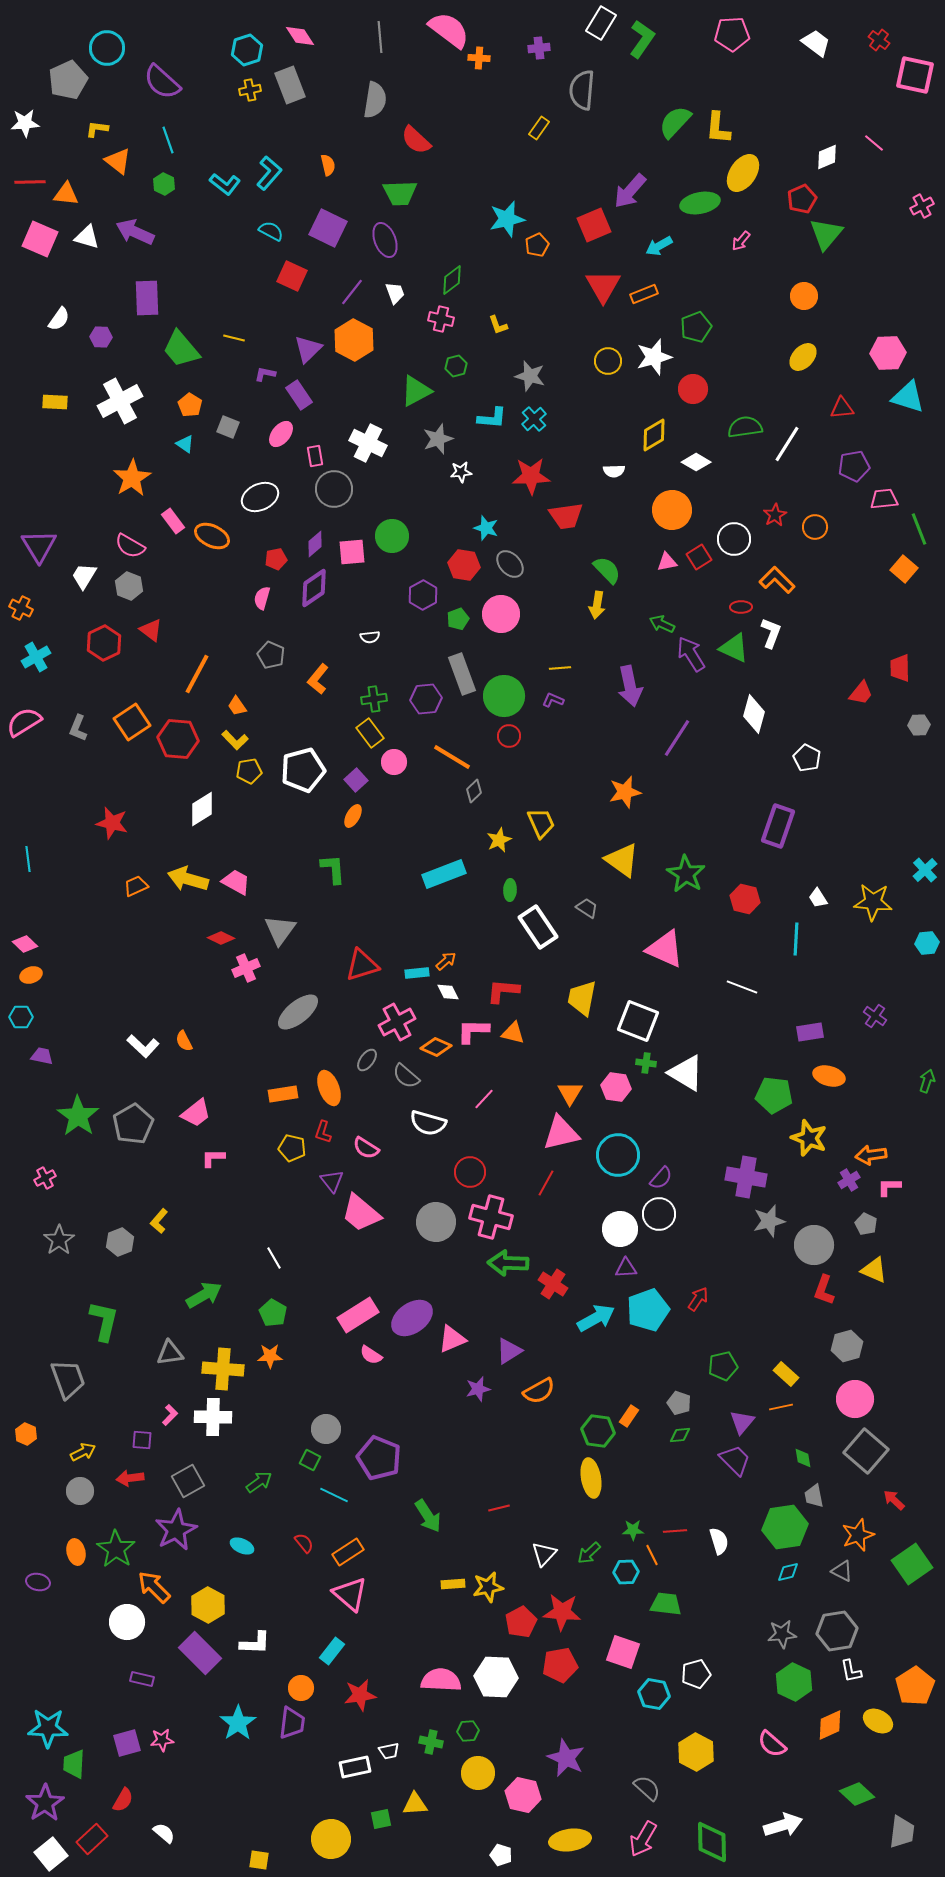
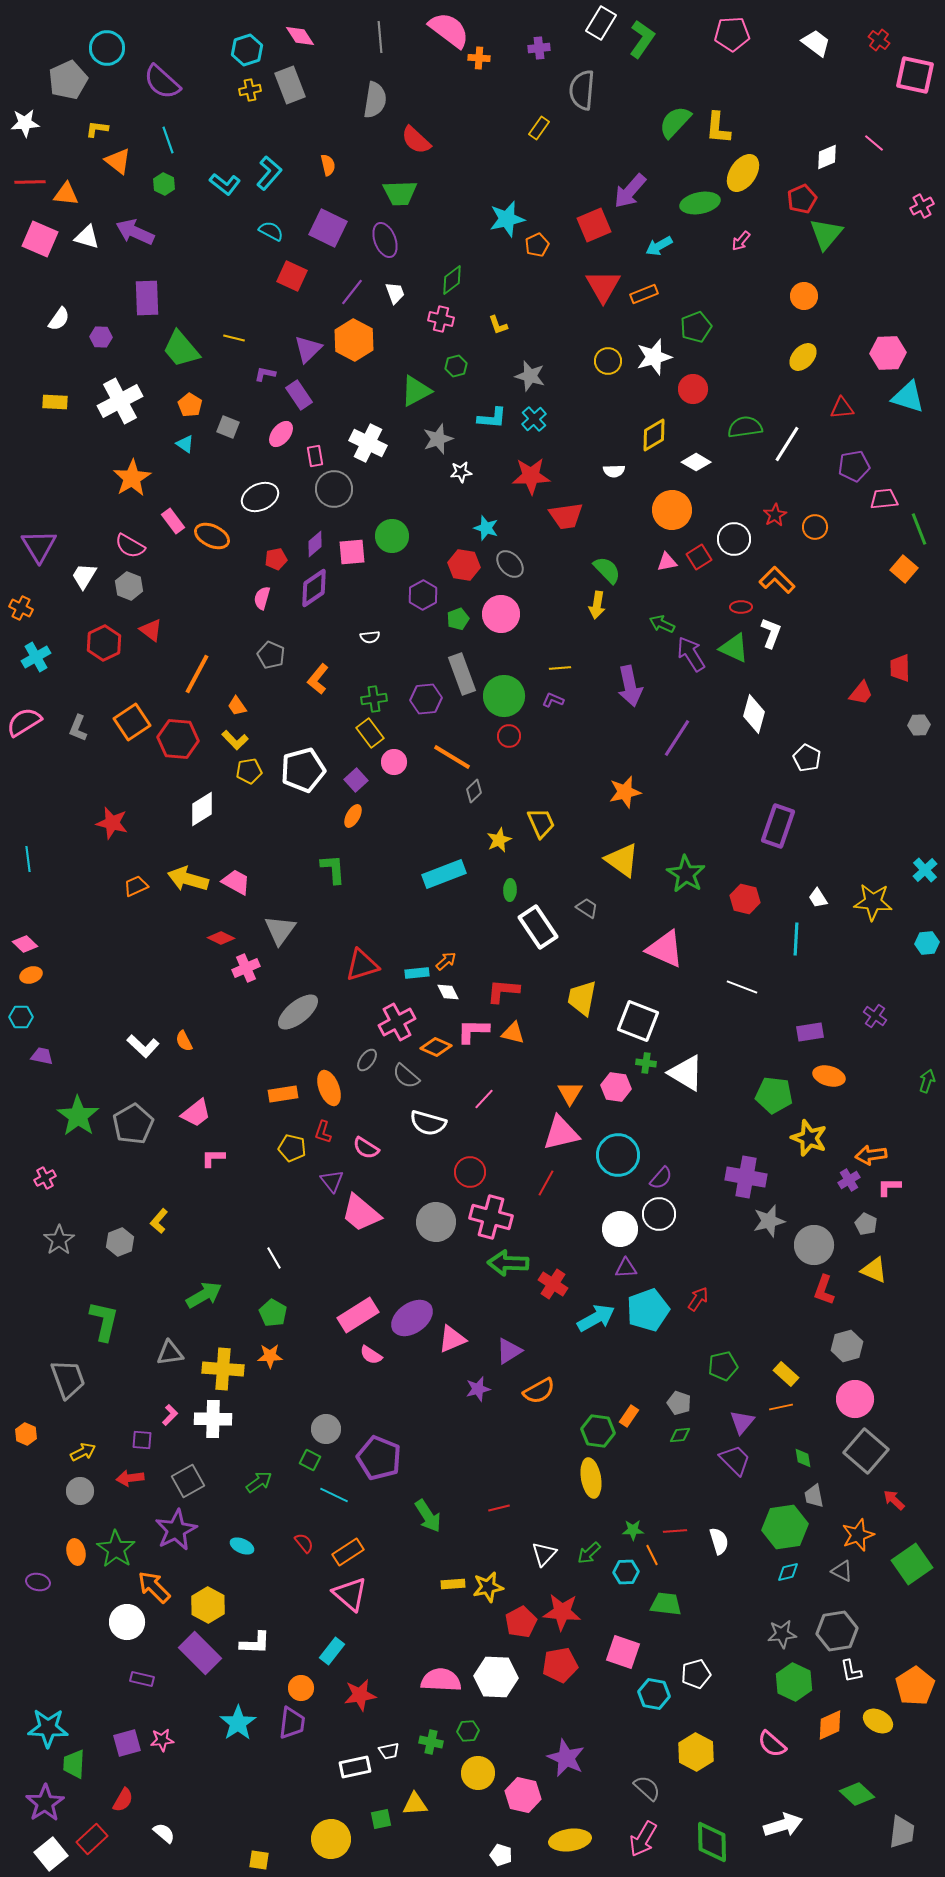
white cross at (213, 1417): moved 2 px down
